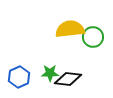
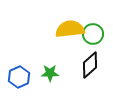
green circle: moved 3 px up
black diamond: moved 22 px right, 14 px up; rotated 48 degrees counterclockwise
